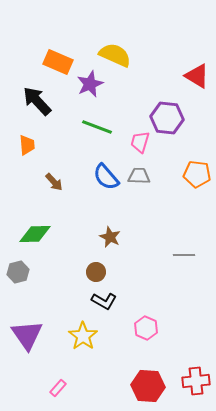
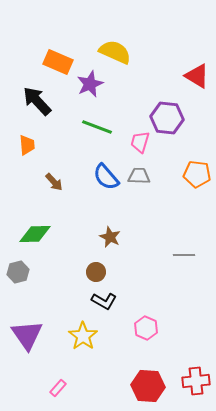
yellow semicircle: moved 3 px up
